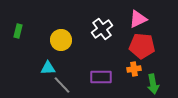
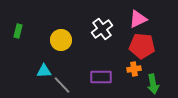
cyan triangle: moved 4 px left, 3 px down
